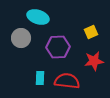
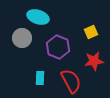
gray circle: moved 1 px right
purple hexagon: rotated 25 degrees clockwise
red semicircle: moved 4 px right; rotated 55 degrees clockwise
